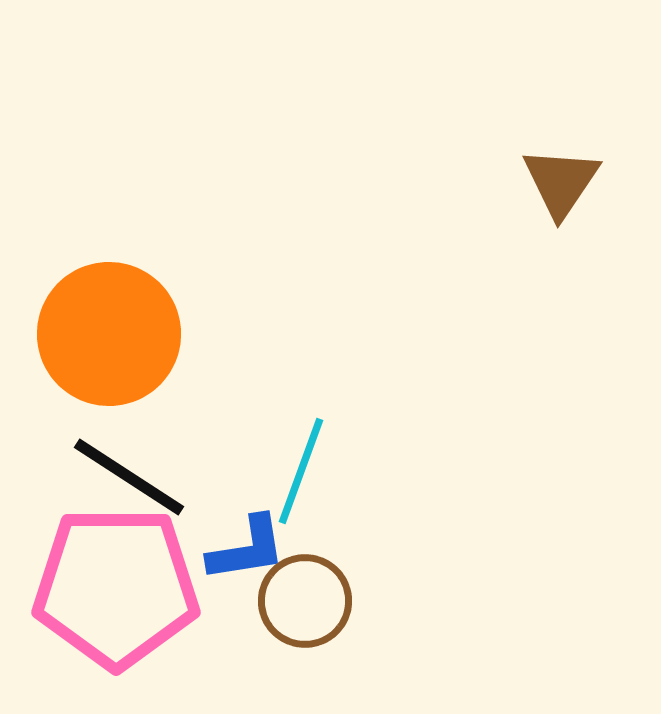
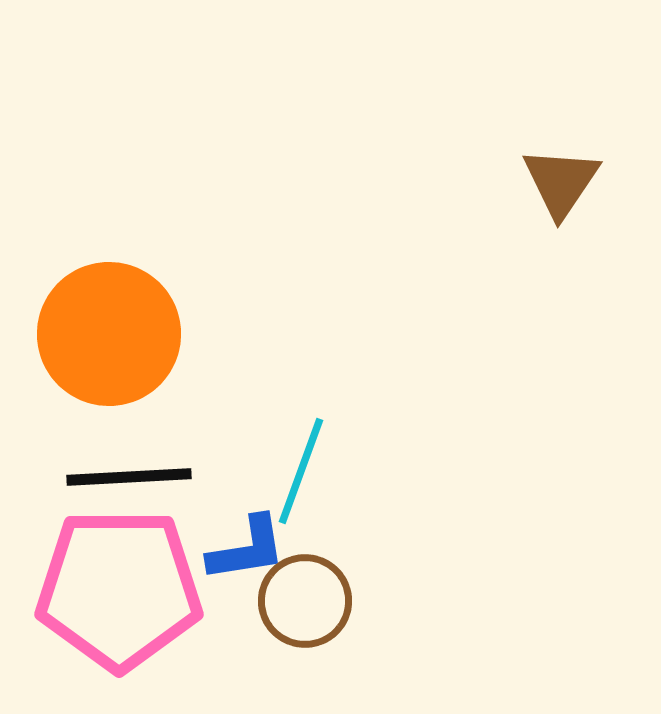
black line: rotated 36 degrees counterclockwise
pink pentagon: moved 3 px right, 2 px down
